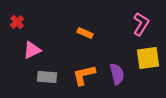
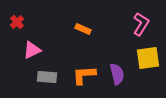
orange rectangle: moved 2 px left, 4 px up
orange L-shape: rotated 10 degrees clockwise
